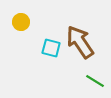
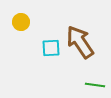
cyan square: rotated 18 degrees counterclockwise
green line: moved 4 px down; rotated 24 degrees counterclockwise
